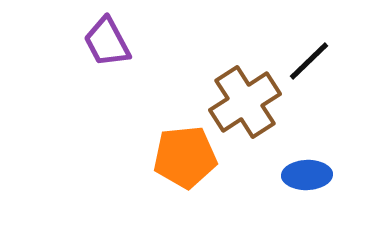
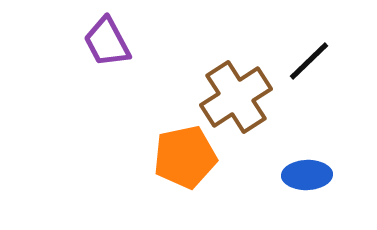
brown cross: moved 9 px left, 5 px up
orange pentagon: rotated 6 degrees counterclockwise
